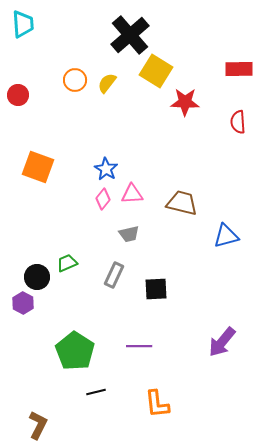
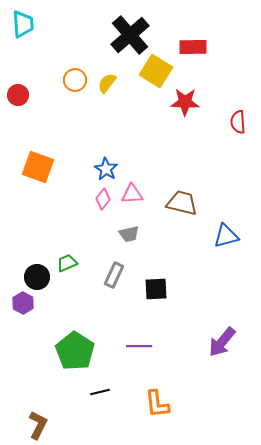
red rectangle: moved 46 px left, 22 px up
black line: moved 4 px right
